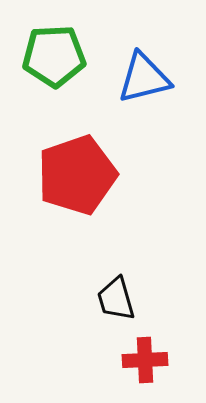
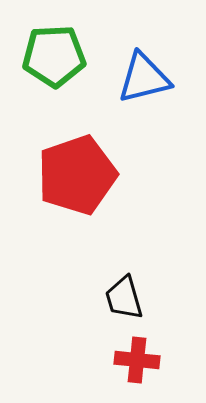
black trapezoid: moved 8 px right, 1 px up
red cross: moved 8 px left; rotated 9 degrees clockwise
